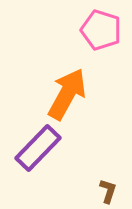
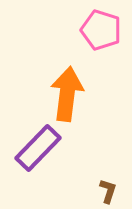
orange arrow: rotated 22 degrees counterclockwise
